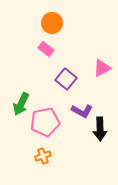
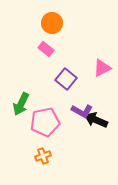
black arrow: moved 4 px left, 9 px up; rotated 115 degrees clockwise
